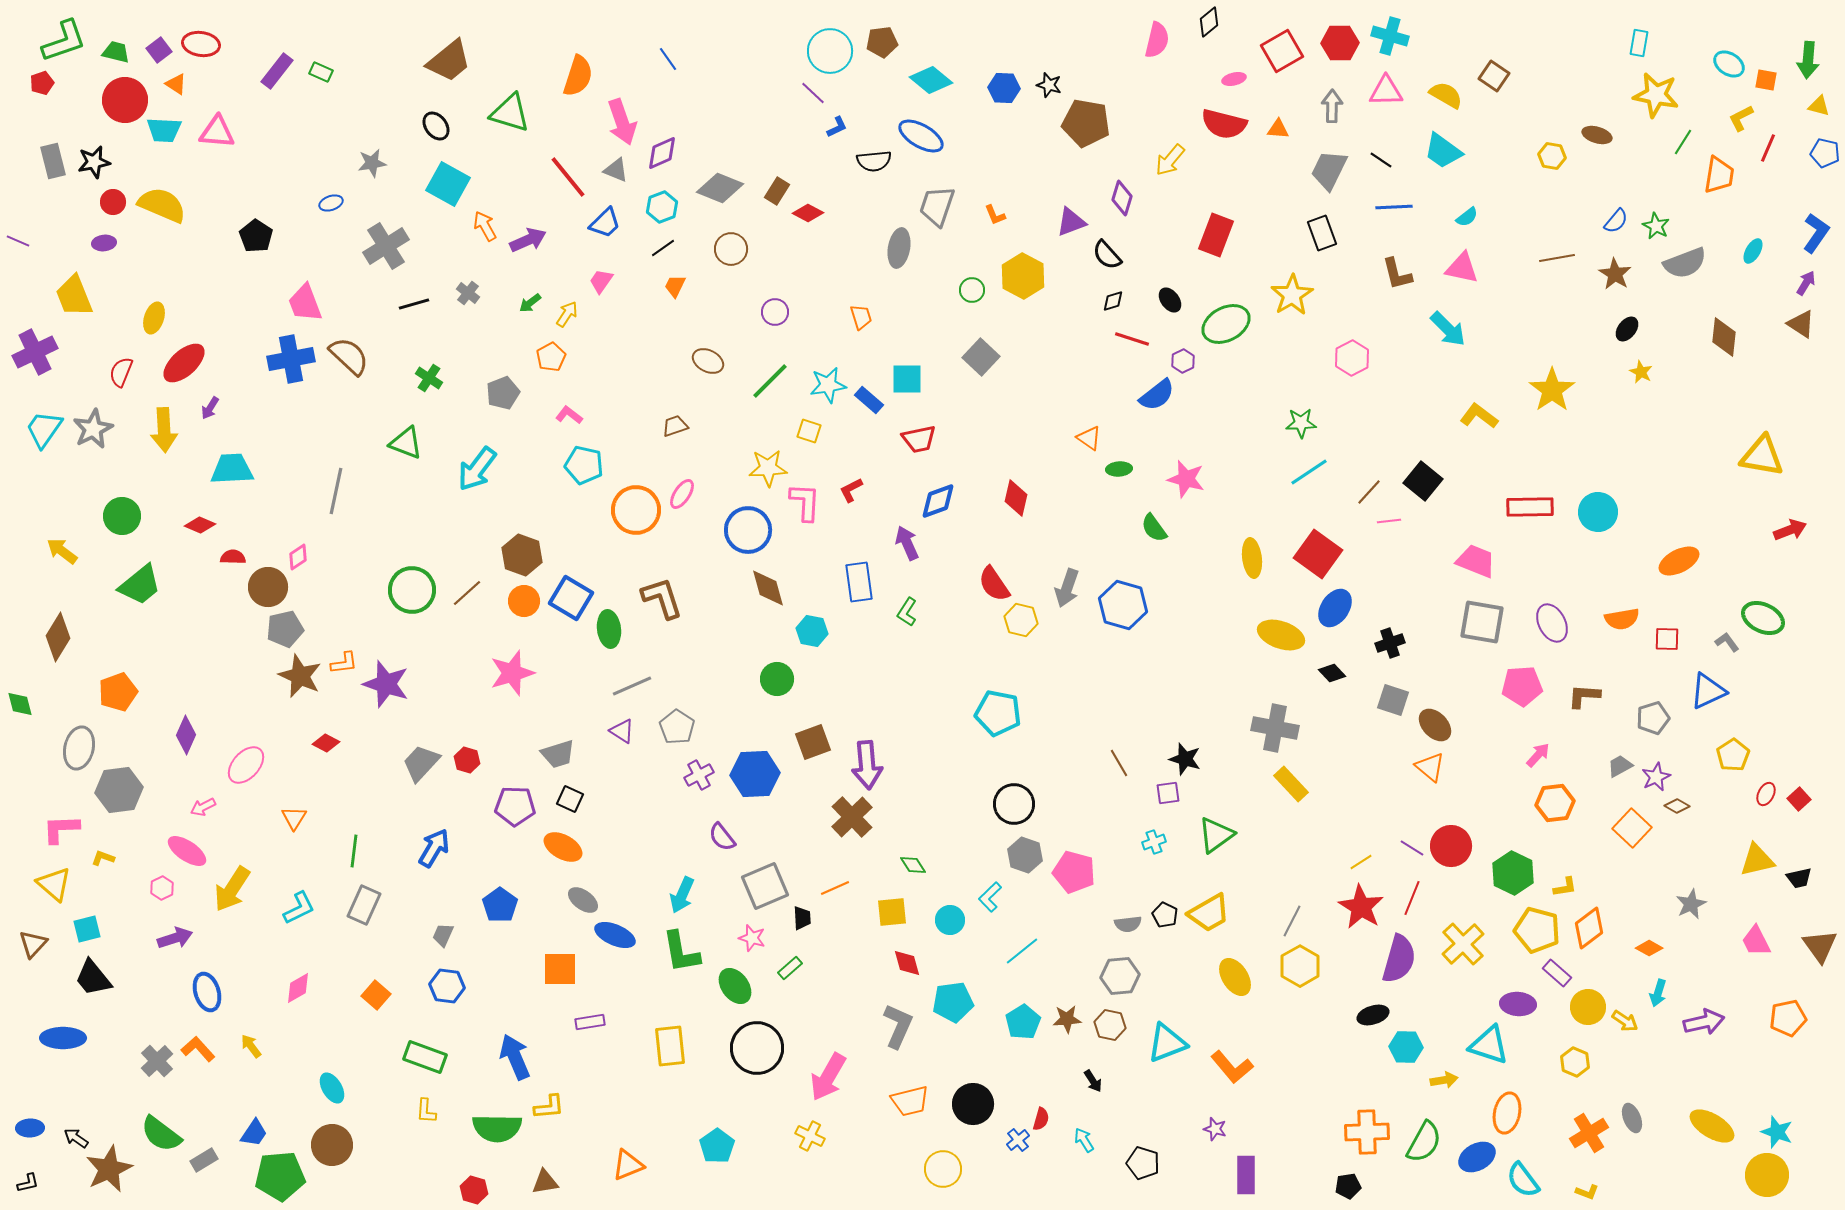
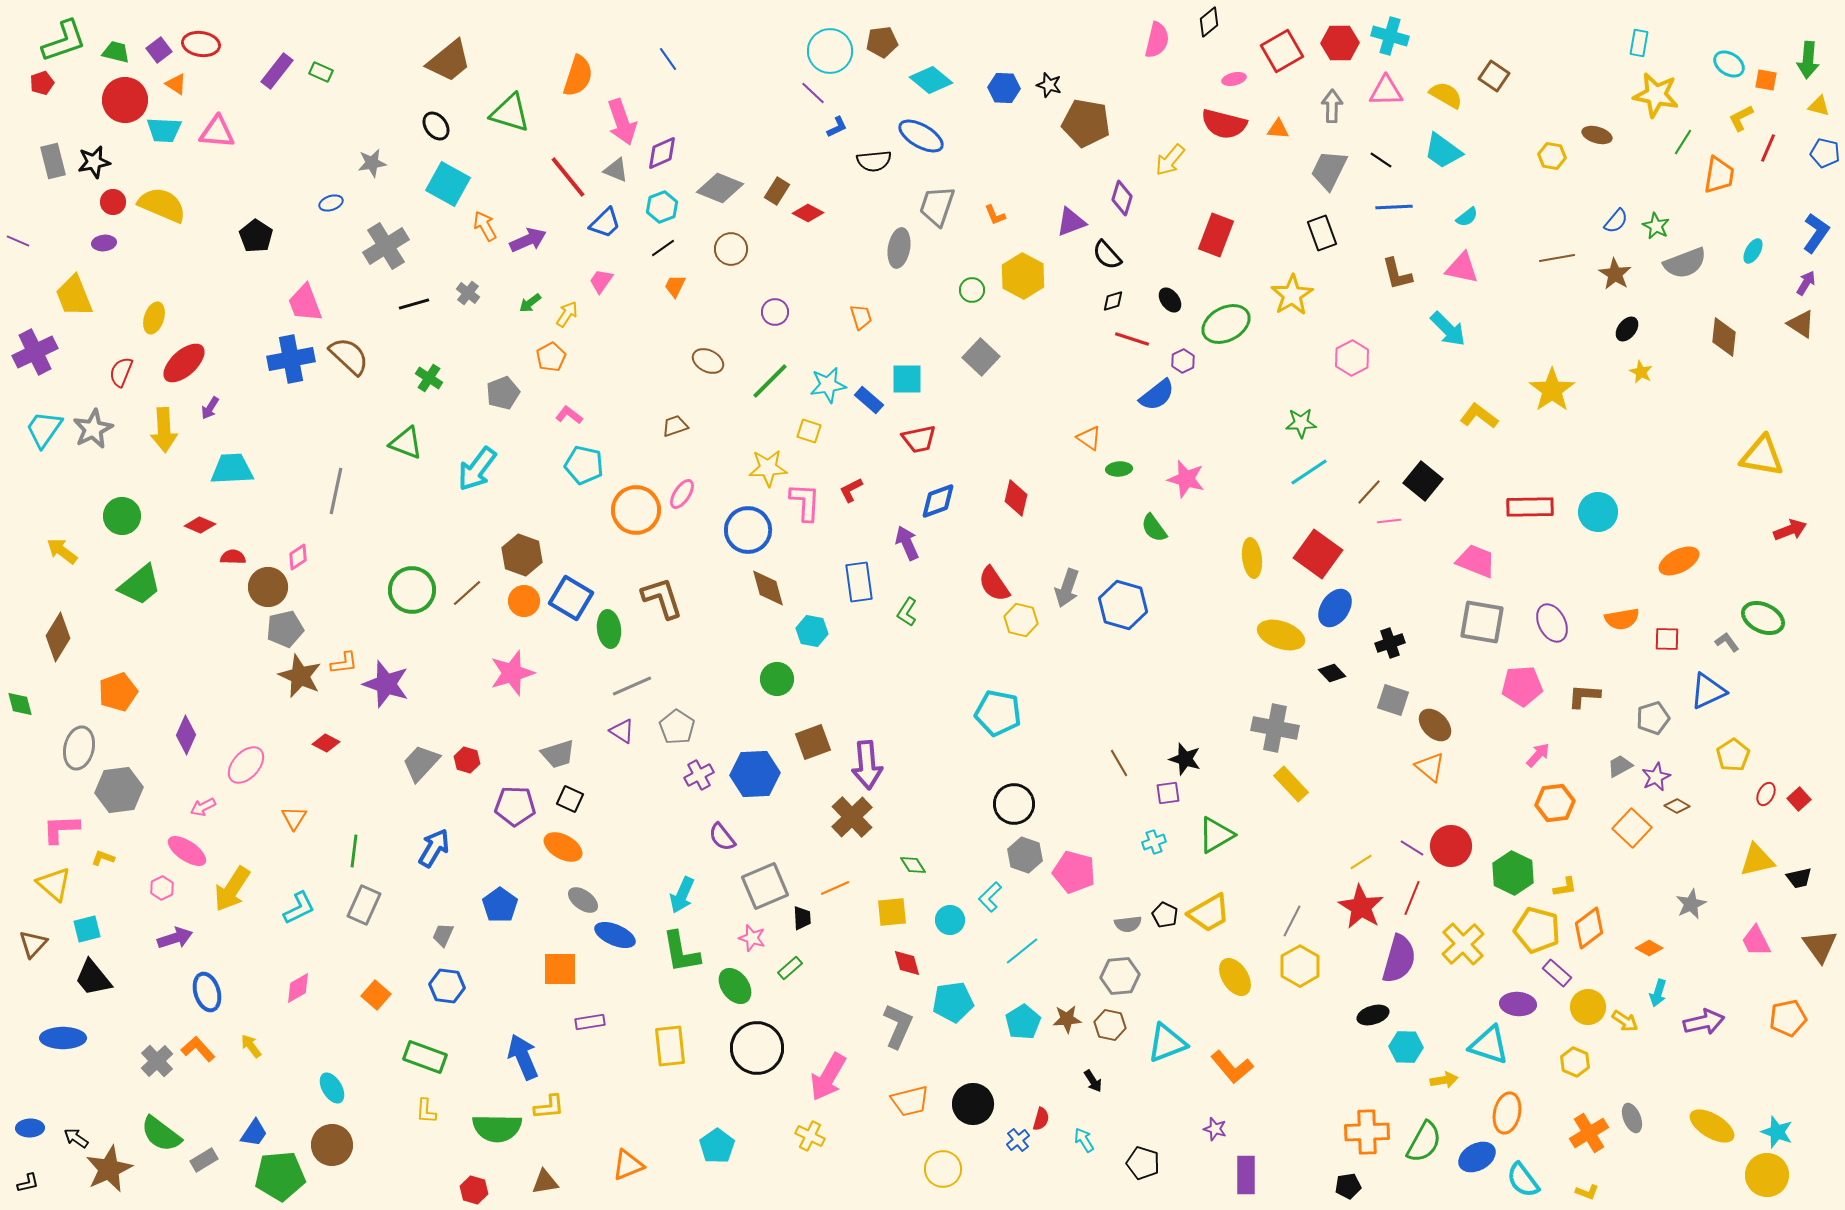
green triangle at (1216, 835): rotated 6 degrees clockwise
blue arrow at (515, 1057): moved 8 px right
